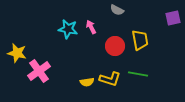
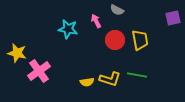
pink arrow: moved 5 px right, 6 px up
red circle: moved 6 px up
green line: moved 1 px left, 1 px down
